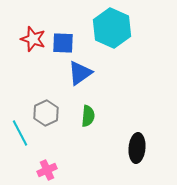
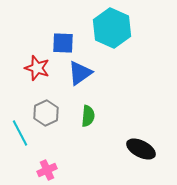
red star: moved 4 px right, 29 px down
black ellipse: moved 4 px right, 1 px down; rotated 68 degrees counterclockwise
